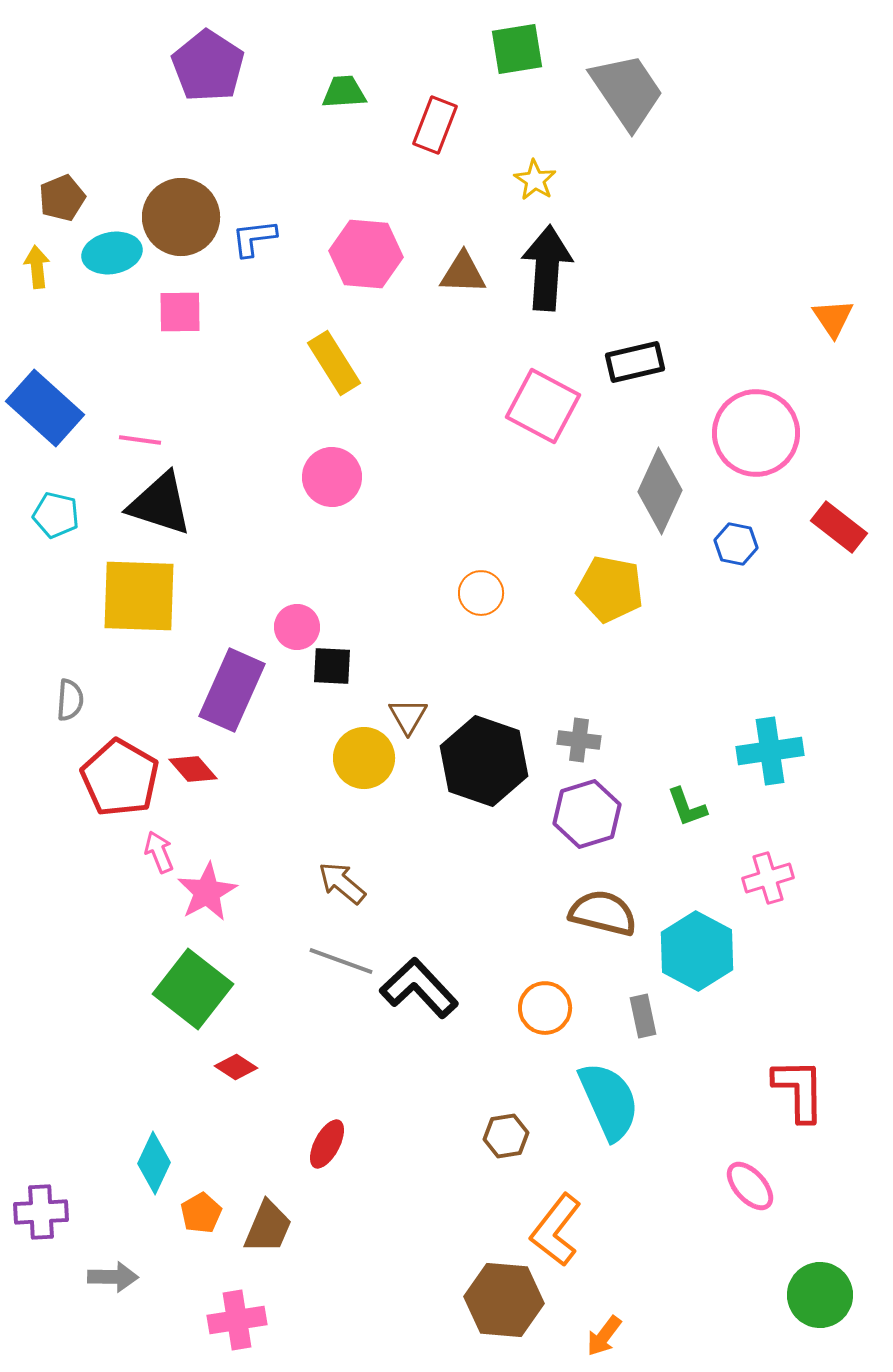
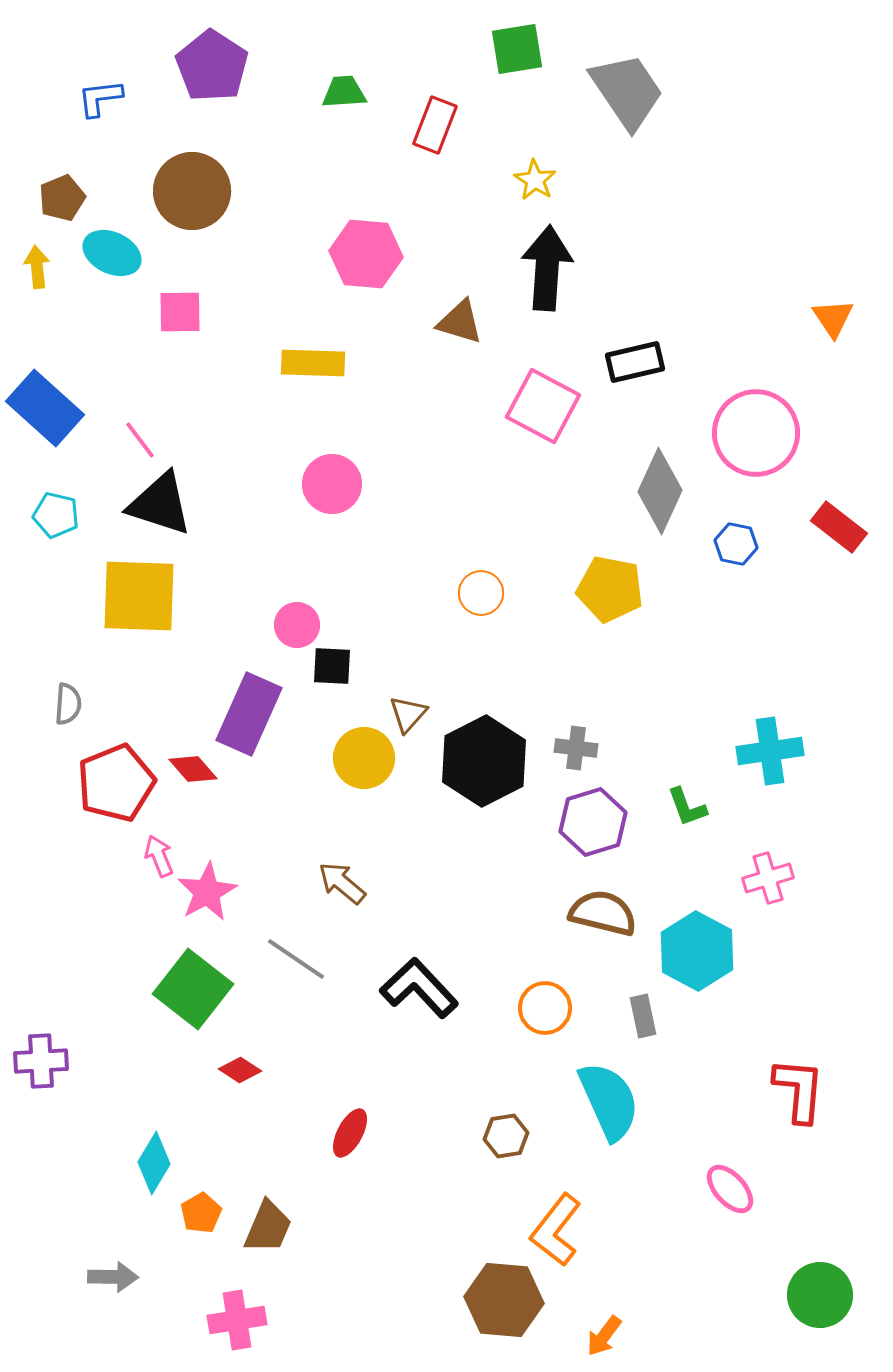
purple pentagon at (208, 66): moved 4 px right
brown circle at (181, 217): moved 11 px right, 26 px up
blue L-shape at (254, 238): moved 154 px left, 140 px up
cyan ellipse at (112, 253): rotated 36 degrees clockwise
brown triangle at (463, 273): moved 3 px left, 49 px down; rotated 15 degrees clockwise
yellow rectangle at (334, 363): moved 21 px left; rotated 56 degrees counterclockwise
pink line at (140, 440): rotated 45 degrees clockwise
pink circle at (332, 477): moved 7 px down
pink circle at (297, 627): moved 2 px up
purple rectangle at (232, 690): moved 17 px right, 24 px down
gray semicircle at (70, 700): moved 2 px left, 4 px down
brown triangle at (408, 716): moved 2 px up; rotated 12 degrees clockwise
gray cross at (579, 740): moved 3 px left, 8 px down
black hexagon at (484, 761): rotated 14 degrees clockwise
red pentagon at (120, 778): moved 4 px left, 5 px down; rotated 20 degrees clockwise
purple hexagon at (587, 814): moved 6 px right, 8 px down
pink arrow at (159, 852): moved 4 px down
gray line at (341, 961): moved 45 px left, 2 px up; rotated 14 degrees clockwise
red diamond at (236, 1067): moved 4 px right, 3 px down
red L-shape at (799, 1090): rotated 6 degrees clockwise
red ellipse at (327, 1144): moved 23 px right, 11 px up
cyan diamond at (154, 1163): rotated 6 degrees clockwise
pink ellipse at (750, 1186): moved 20 px left, 3 px down
purple cross at (41, 1212): moved 151 px up
